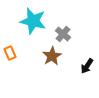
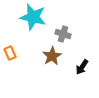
cyan star: moved 4 px up
gray cross: rotated 21 degrees counterclockwise
black arrow: moved 5 px left, 1 px down
